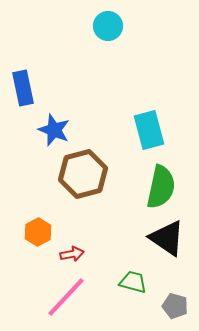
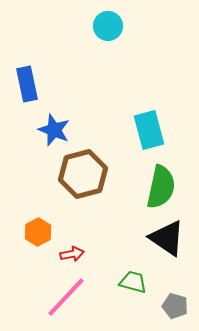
blue rectangle: moved 4 px right, 4 px up
